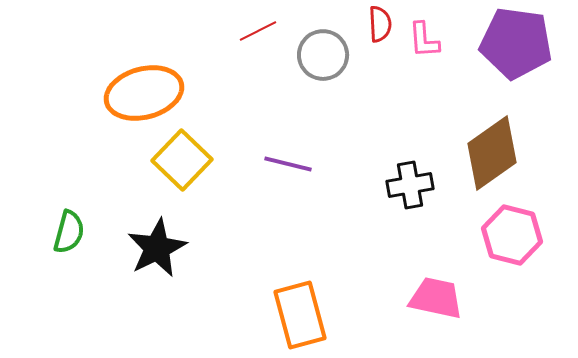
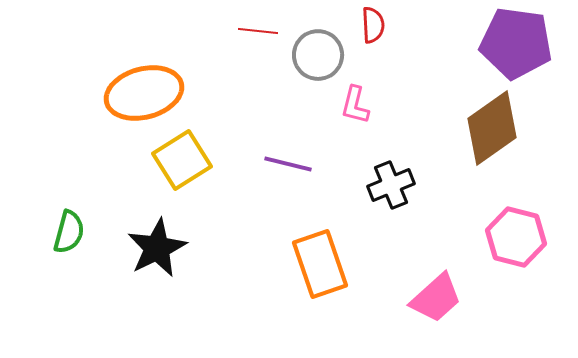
red semicircle: moved 7 px left, 1 px down
red line: rotated 33 degrees clockwise
pink L-shape: moved 69 px left, 65 px down; rotated 18 degrees clockwise
gray circle: moved 5 px left
brown diamond: moved 25 px up
yellow square: rotated 14 degrees clockwise
black cross: moved 19 px left; rotated 12 degrees counterclockwise
pink hexagon: moved 4 px right, 2 px down
pink trapezoid: rotated 126 degrees clockwise
orange rectangle: moved 20 px right, 51 px up; rotated 4 degrees counterclockwise
